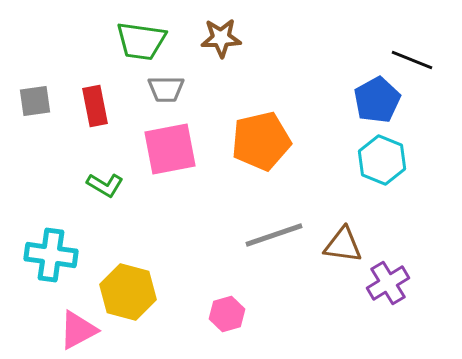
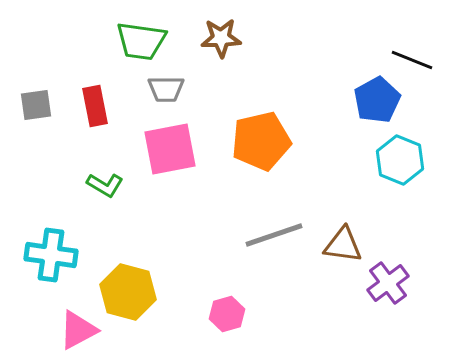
gray square: moved 1 px right, 4 px down
cyan hexagon: moved 18 px right
purple cross: rotated 6 degrees counterclockwise
